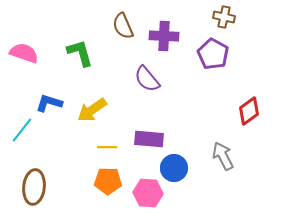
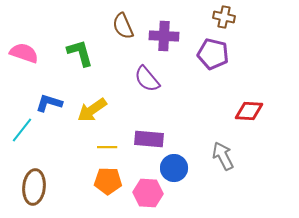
purple pentagon: rotated 16 degrees counterclockwise
red diamond: rotated 40 degrees clockwise
